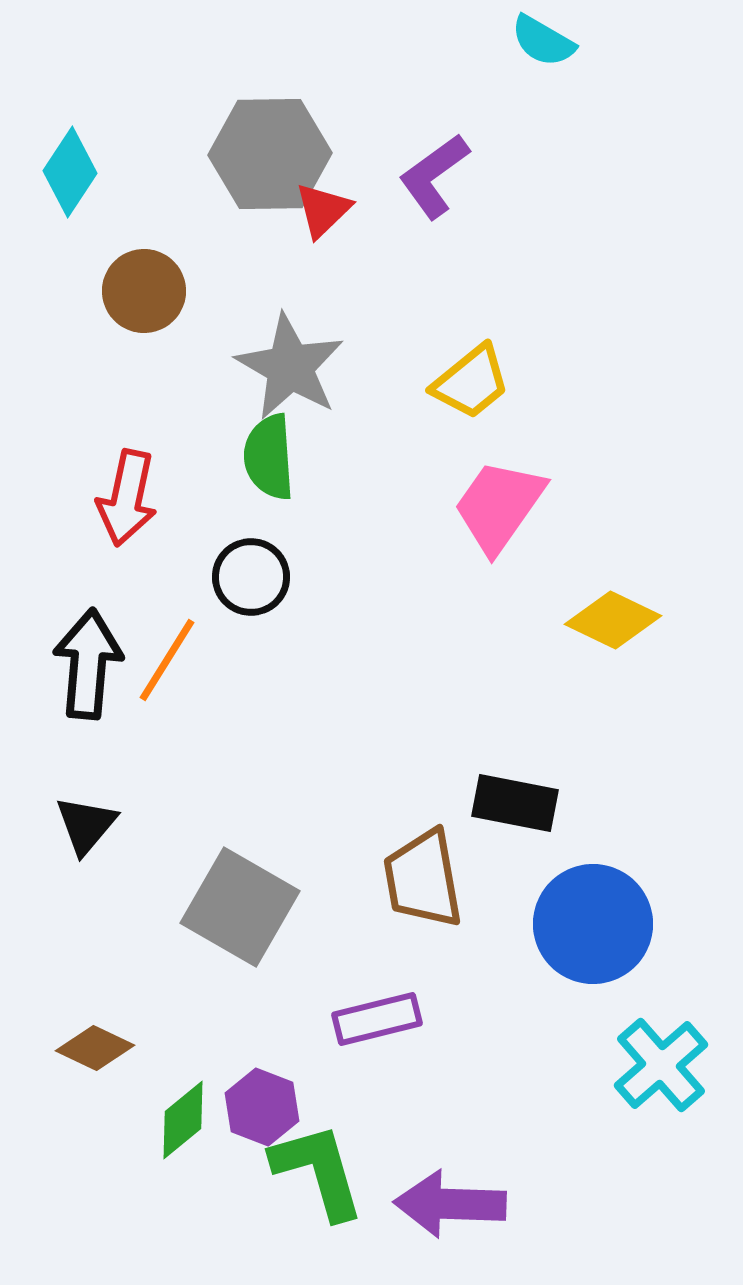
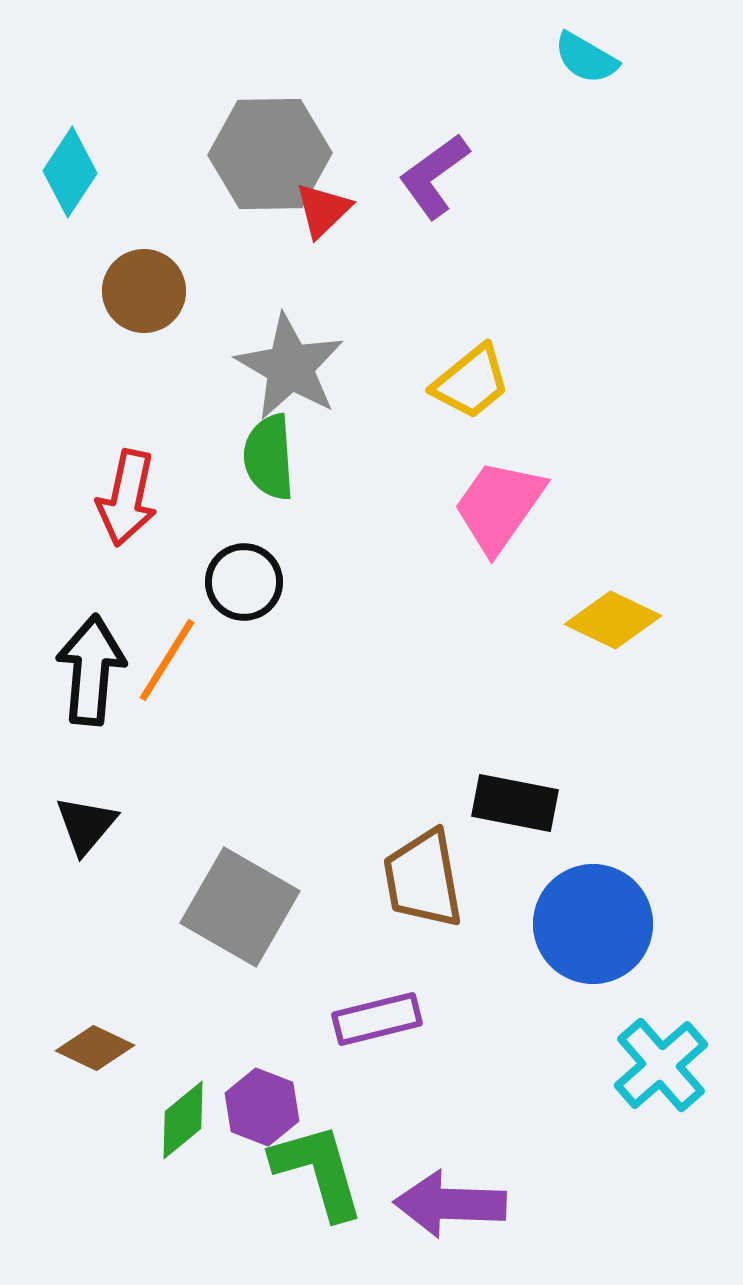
cyan semicircle: moved 43 px right, 17 px down
black circle: moved 7 px left, 5 px down
black arrow: moved 3 px right, 6 px down
